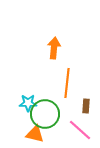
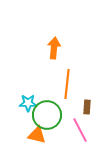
orange line: moved 1 px down
brown rectangle: moved 1 px right, 1 px down
green circle: moved 2 px right, 1 px down
pink line: rotated 20 degrees clockwise
orange triangle: moved 2 px right, 1 px down
